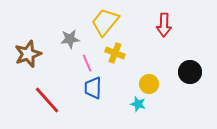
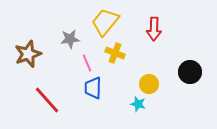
red arrow: moved 10 px left, 4 px down
